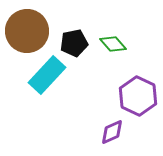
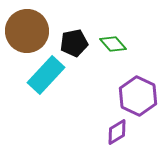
cyan rectangle: moved 1 px left
purple diamond: moved 5 px right; rotated 8 degrees counterclockwise
